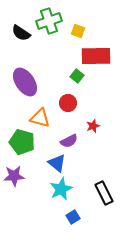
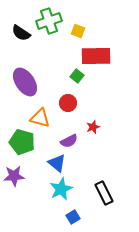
red star: moved 1 px down
